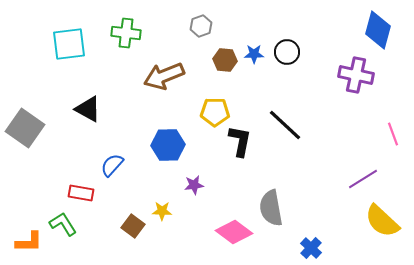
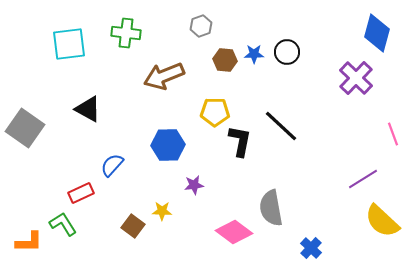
blue diamond: moved 1 px left, 3 px down
purple cross: moved 3 px down; rotated 32 degrees clockwise
black line: moved 4 px left, 1 px down
red rectangle: rotated 35 degrees counterclockwise
